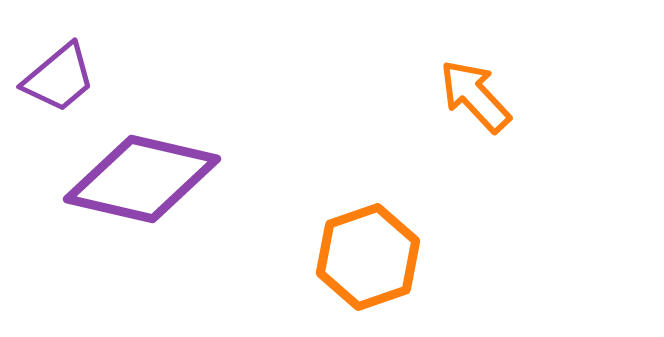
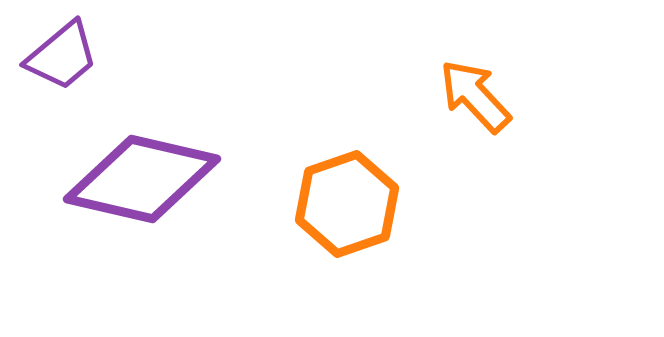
purple trapezoid: moved 3 px right, 22 px up
orange hexagon: moved 21 px left, 53 px up
